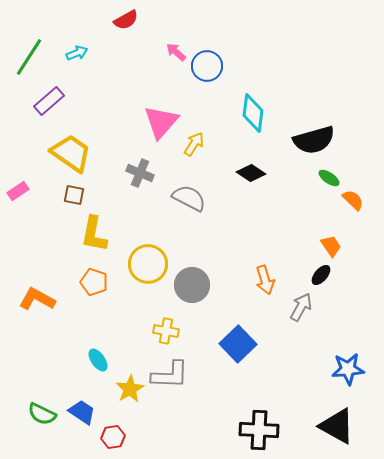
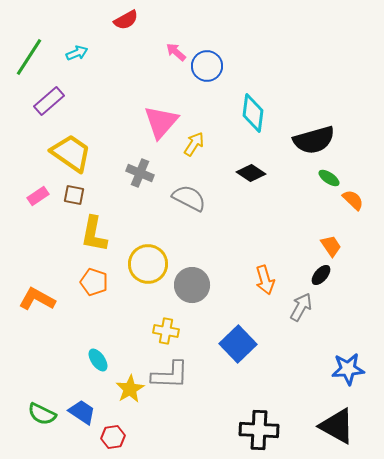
pink rectangle: moved 20 px right, 5 px down
